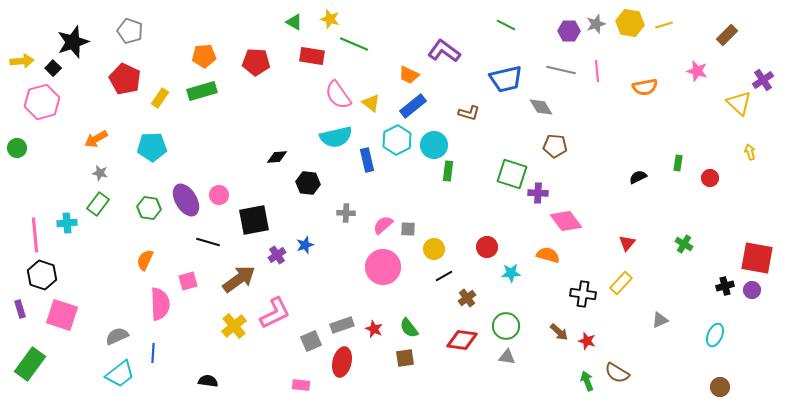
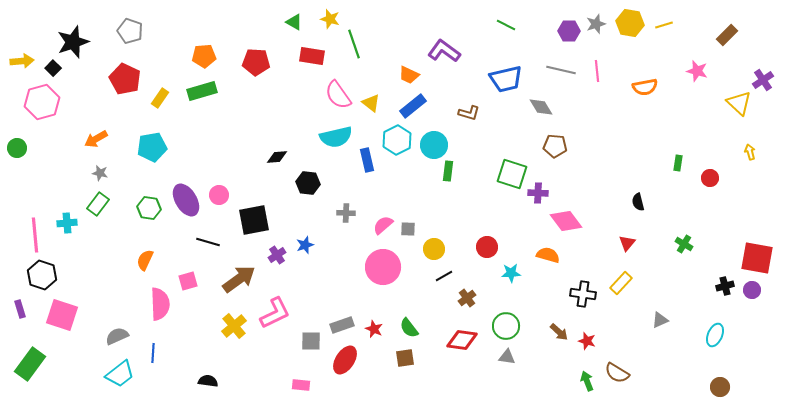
green line at (354, 44): rotated 48 degrees clockwise
cyan pentagon at (152, 147): rotated 8 degrees counterclockwise
black semicircle at (638, 177): moved 25 px down; rotated 78 degrees counterclockwise
gray square at (311, 341): rotated 25 degrees clockwise
red ellipse at (342, 362): moved 3 px right, 2 px up; rotated 20 degrees clockwise
